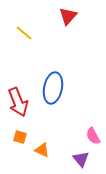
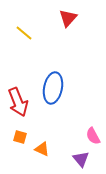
red triangle: moved 2 px down
orange triangle: moved 1 px up
